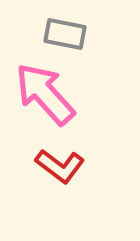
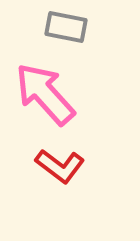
gray rectangle: moved 1 px right, 7 px up
